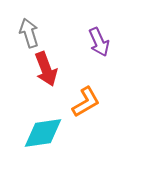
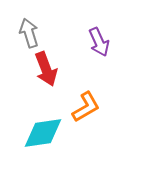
orange L-shape: moved 5 px down
